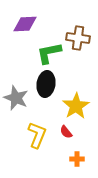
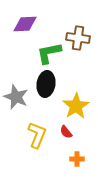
gray star: moved 1 px up
